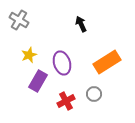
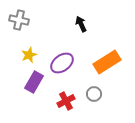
gray cross: rotated 18 degrees counterclockwise
purple ellipse: rotated 70 degrees clockwise
purple rectangle: moved 4 px left, 1 px down
